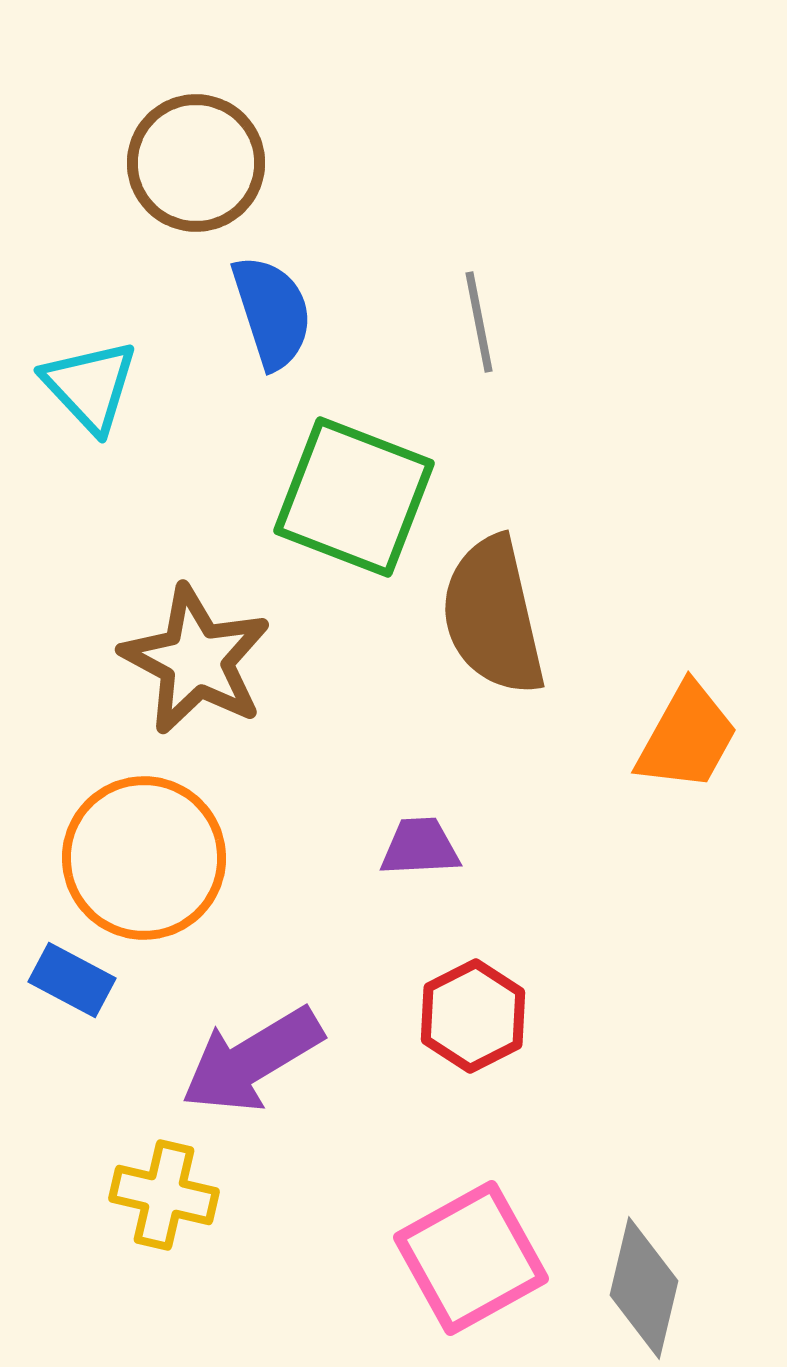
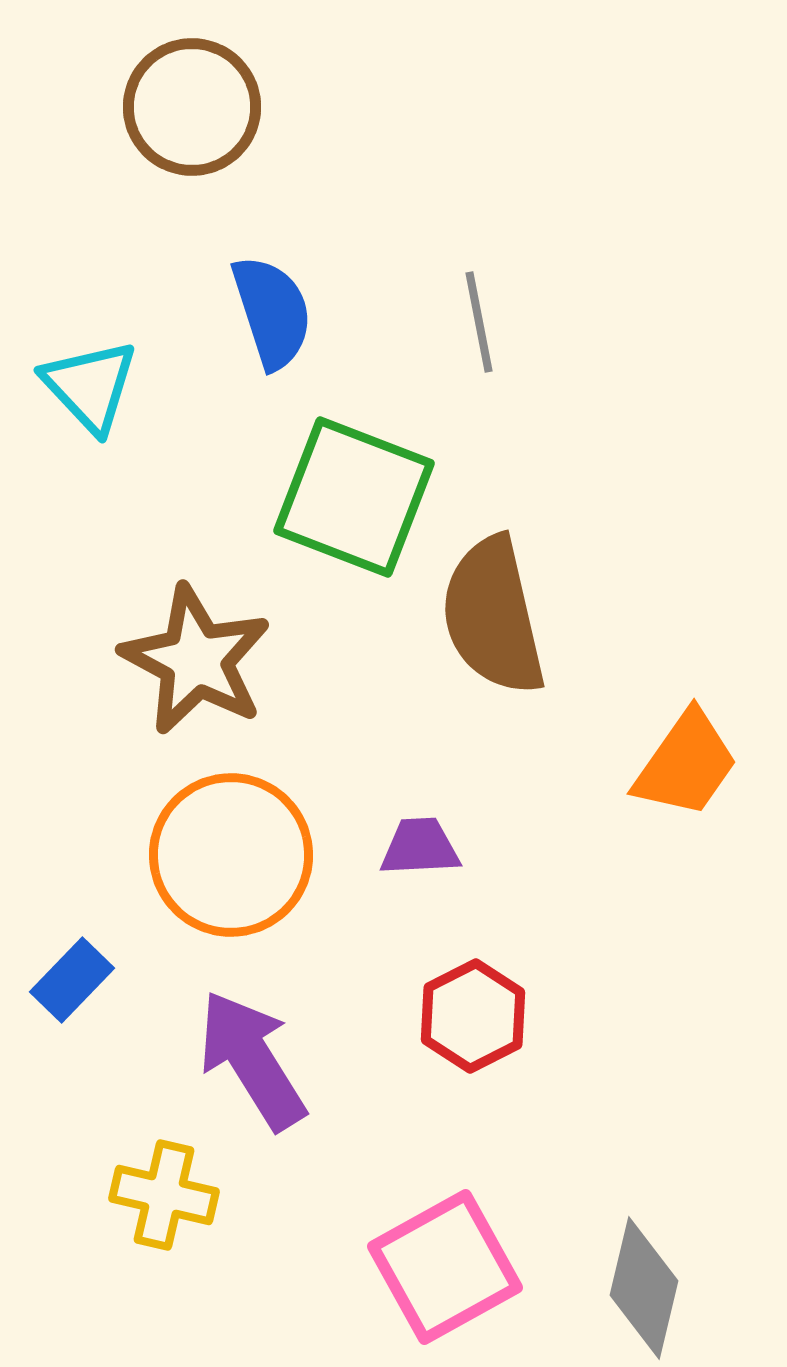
brown circle: moved 4 px left, 56 px up
orange trapezoid: moved 1 px left, 27 px down; rotated 6 degrees clockwise
orange circle: moved 87 px right, 3 px up
blue rectangle: rotated 74 degrees counterclockwise
purple arrow: rotated 89 degrees clockwise
pink square: moved 26 px left, 9 px down
